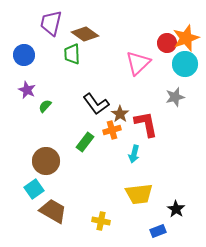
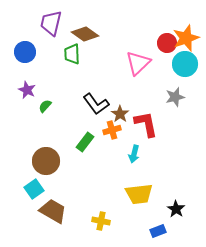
blue circle: moved 1 px right, 3 px up
